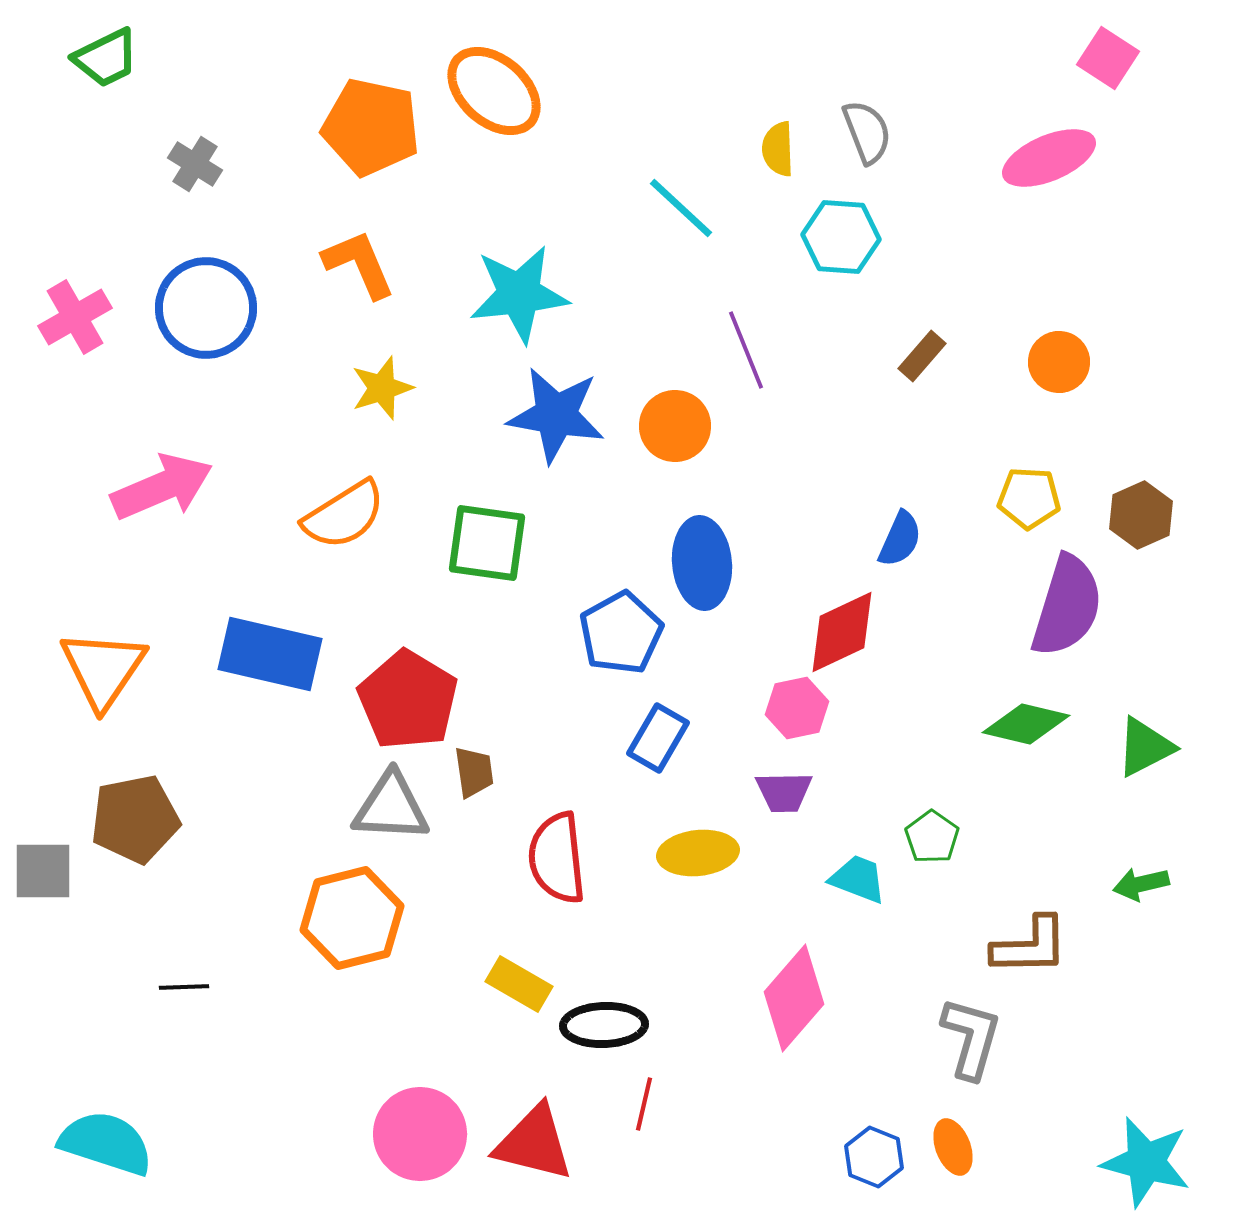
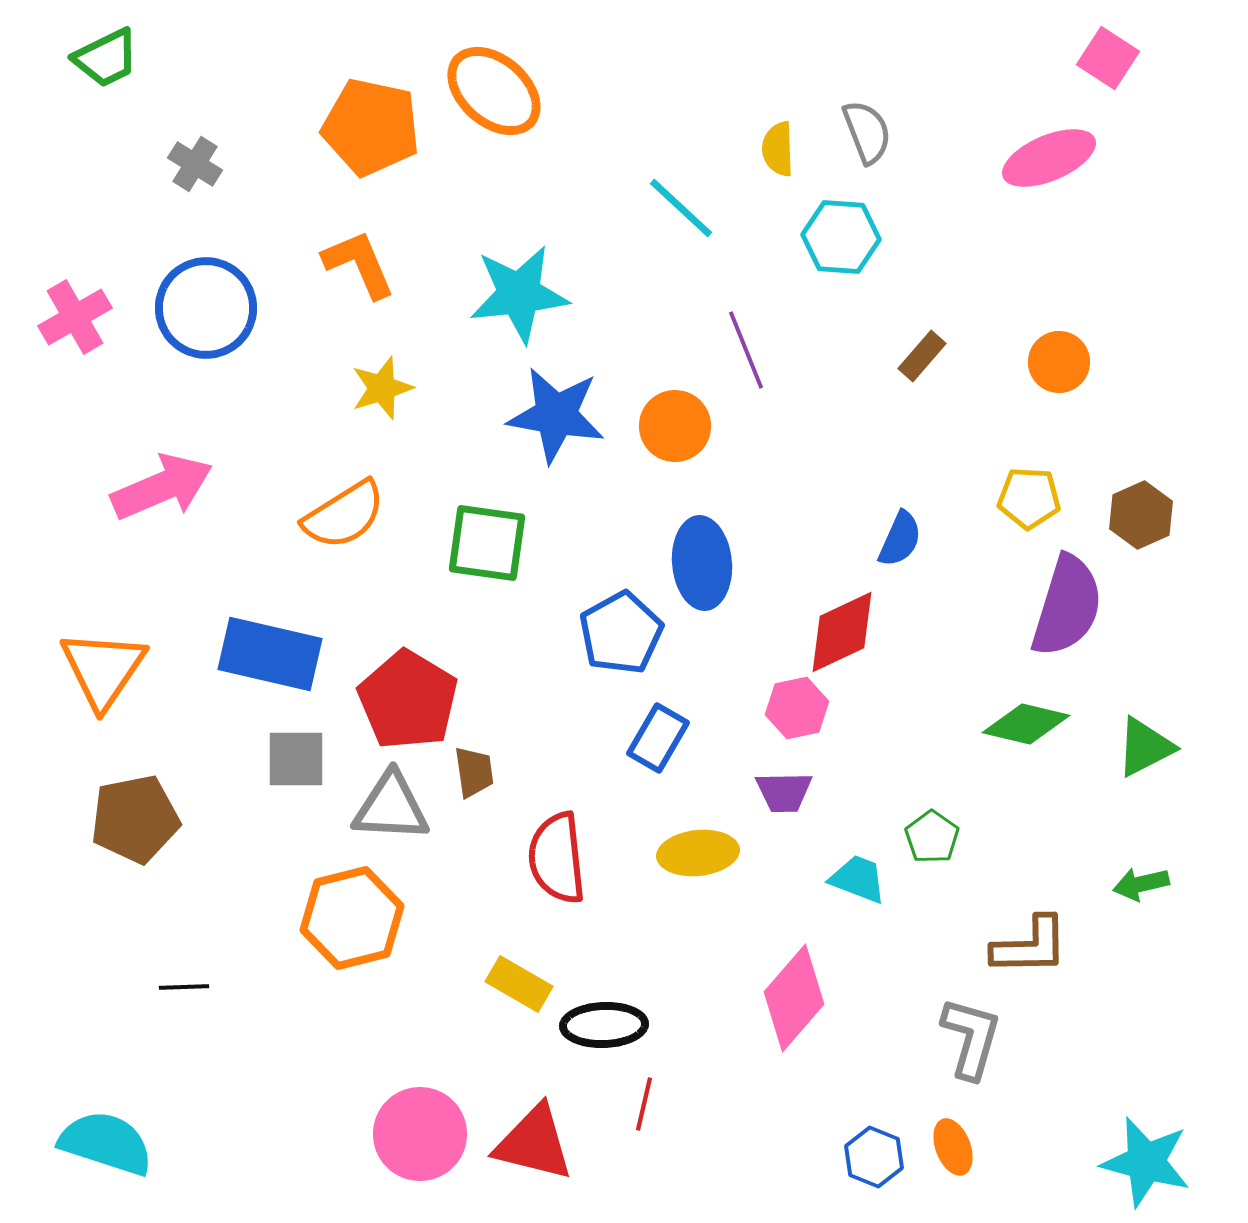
gray square at (43, 871): moved 253 px right, 112 px up
